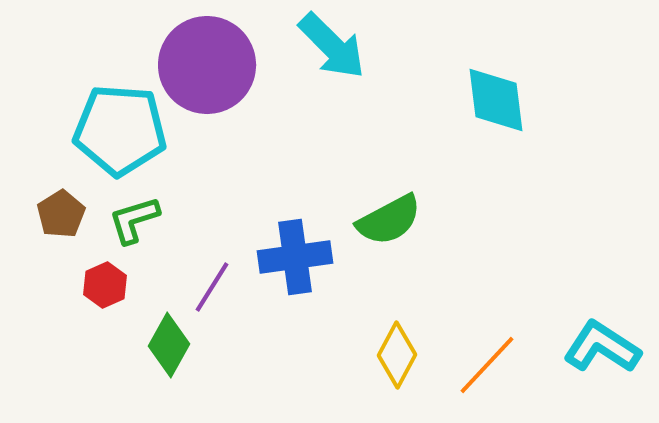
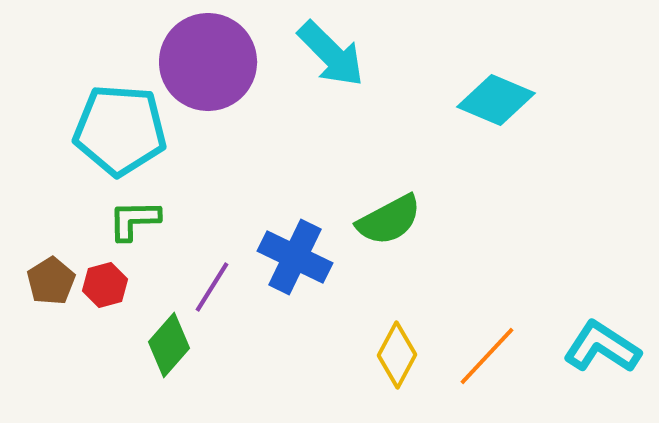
cyan arrow: moved 1 px left, 8 px down
purple circle: moved 1 px right, 3 px up
cyan diamond: rotated 60 degrees counterclockwise
brown pentagon: moved 10 px left, 67 px down
green L-shape: rotated 16 degrees clockwise
blue cross: rotated 34 degrees clockwise
red hexagon: rotated 9 degrees clockwise
green diamond: rotated 12 degrees clockwise
orange line: moved 9 px up
